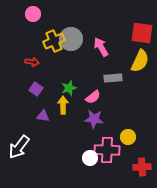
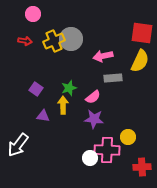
pink arrow: moved 2 px right, 9 px down; rotated 72 degrees counterclockwise
red arrow: moved 7 px left, 21 px up
white arrow: moved 1 px left, 2 px up
